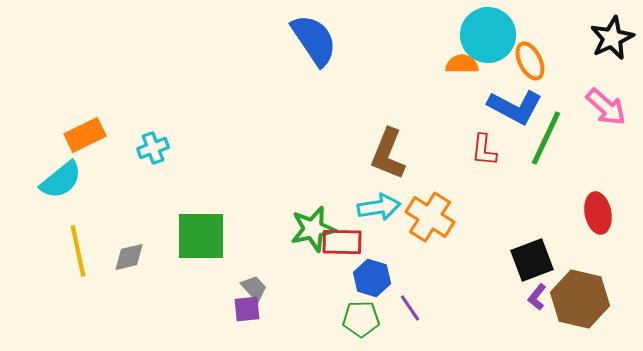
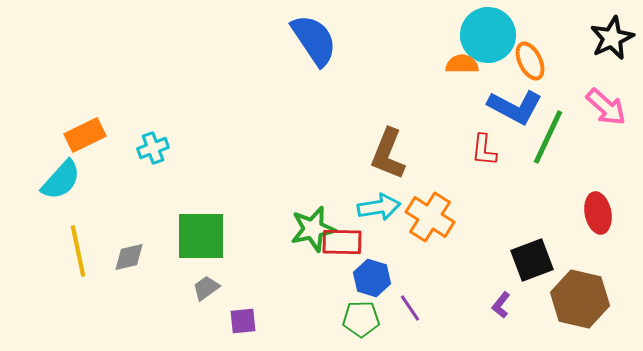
green line: moved 2 px right, 1 px up
cyan semicircle: rotated 9 degrees counterclockwise
gray trapezoid: moved 48 px left; rotated 84 degrees counterclockwise
purple L-shape: moved 36 px left, 8 px down
purple square: moved 4 px left, 12 px down
